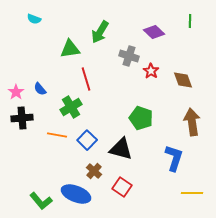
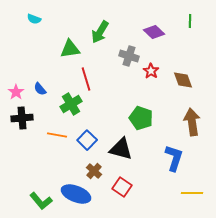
green cross: moved 3 px up
